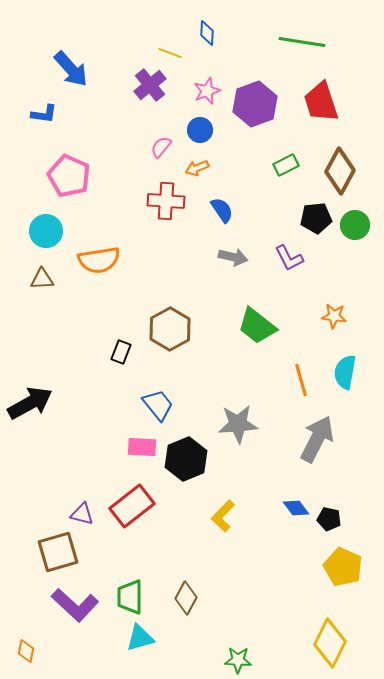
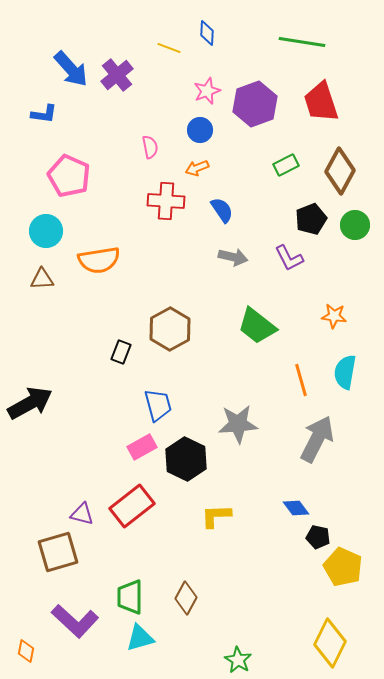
yellow line at (170, 53): moved 1 px left, 5 px up
purple cross at (150, 85): moved 33 px left, 10 px up
pink semicircle at (161, 147): moved 11 px left; rotated 130 degrees clockwise
black pentagon at (316, 218): moved 5 px left, 1 px down; rotated 16 degrees counterclockwise
blue trapezoid at (158, 405): rotated 24 degrees clockwise
pink rectangle at (142, 447): rotated 32 degrees counterclockwise
black hexagon at (186, 459): rotated 12 degrees counterclockwise
yellow L-shape at (223, 516): moved 7 px left; rotated 44 degrees clockwise
black pentagon at (329, 519): moved 11 px left, 18 px down
purple L-shape at (75, 605): moved 16 px down
green star at (238, 660): rotated 28 degrees clockwise
